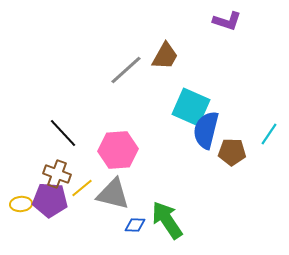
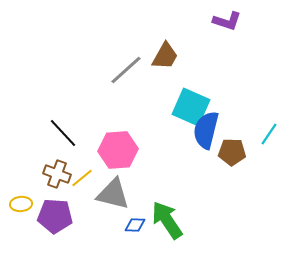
yellow line: moved 10 px up
purple pentagon: moved 5 px right, 16 px down
